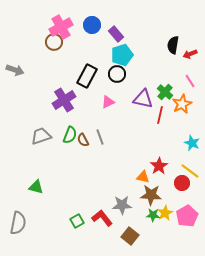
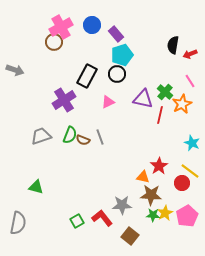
brown semicircle: rotated 40 degrees counterclockwise
